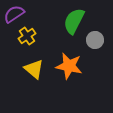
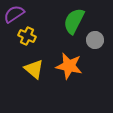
yellow cross: rotated 30 degrees counterclockwise
